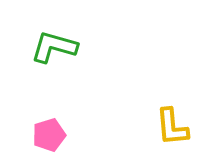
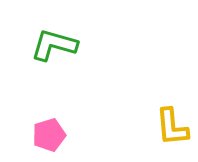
green L-shape: moved 2 px up
